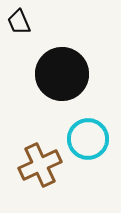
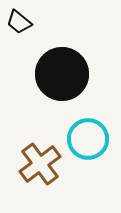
black trapezoid: rotated 28 degrees counterclockwise
brown cross: moved 1 px up; rotated 12 degrees counterclockwise
